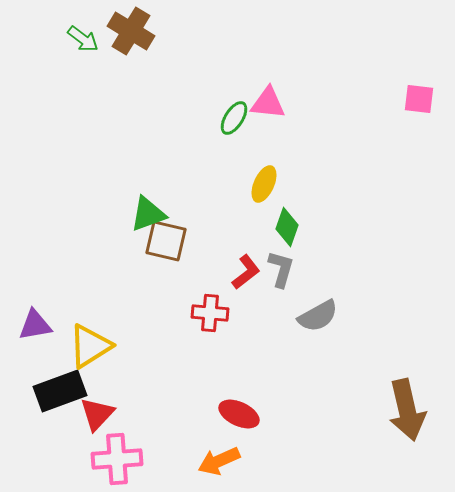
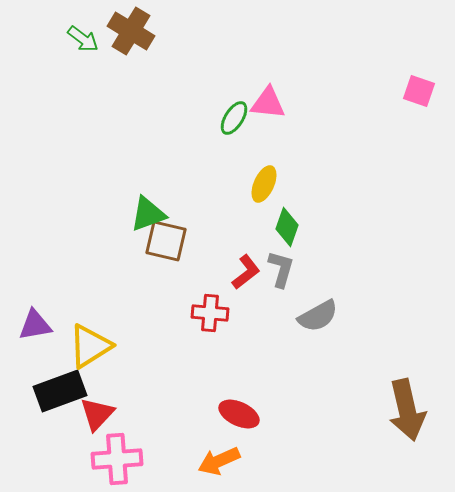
pink square: moved 8 px up; rotated 12 degrees clockwise
